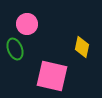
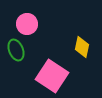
green ellipse: moved 1 px right, 1 px down
pink square: rotated 20 degrees clockwise
